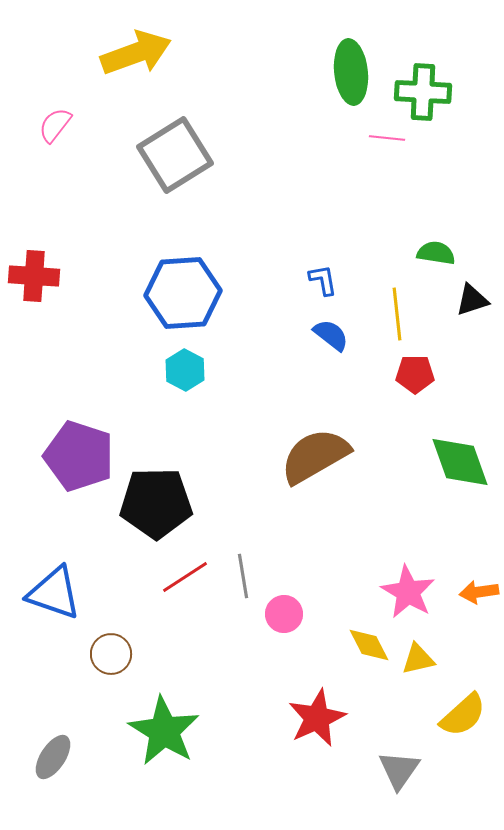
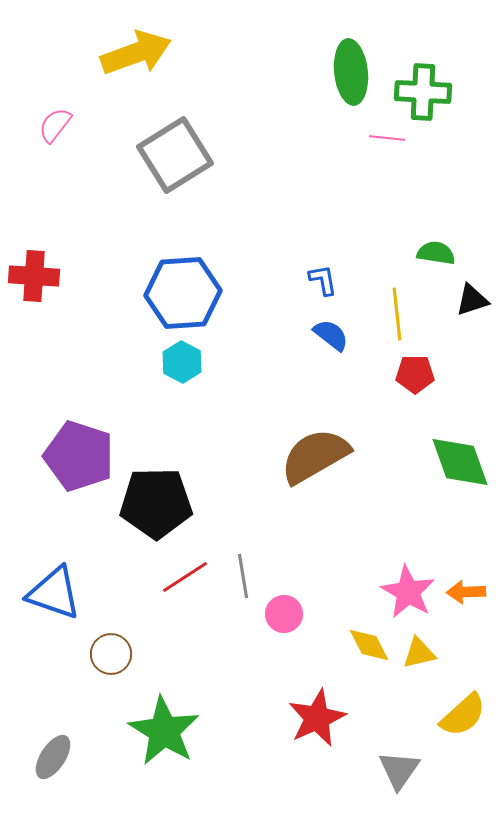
cyan hexagon: moved 3 px left, 8 px up
orange arrow: moved 13 px left; rotated 6 degrees clockwise
yellow triangle: moved 1 px right, 6 px up
